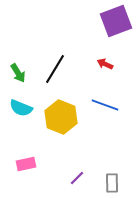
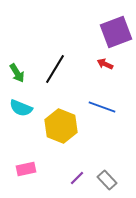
purple square: moved 11 px down
green arrow: moved 1 px left
blue line: moved 3 px left, 2 px down
yellow hexagon: moved 9 px down
pink rectangle: moved 5 px down
gray rectangle: moved 5 px left, 3 px up; rotated 42 degrees counterclockwise
